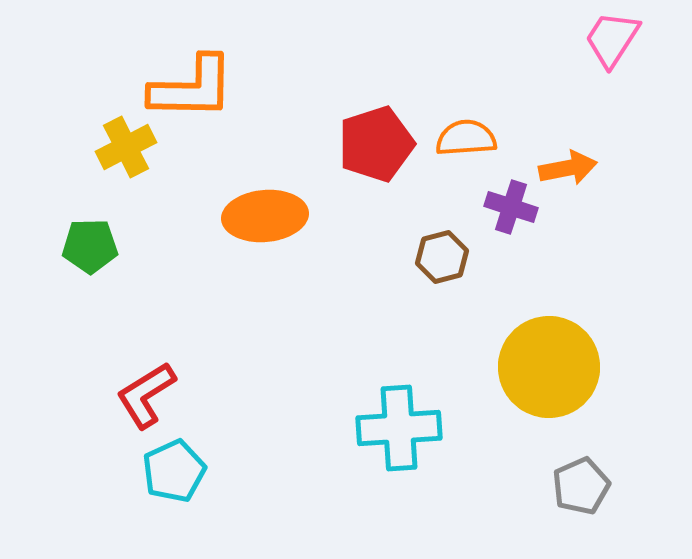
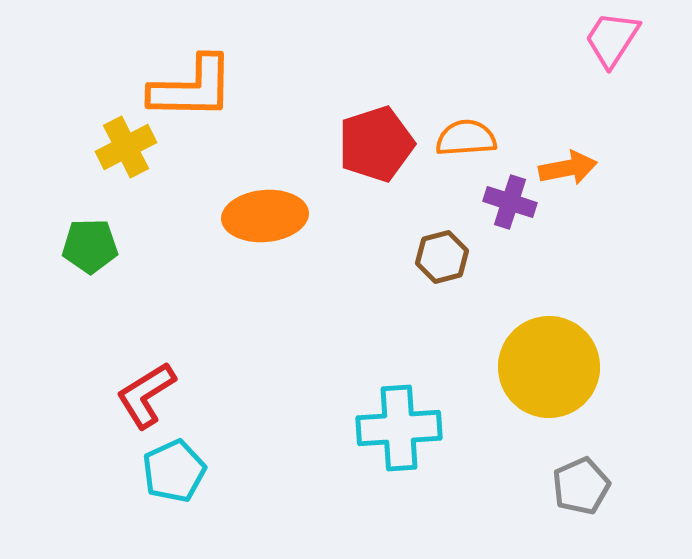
purple cross: moved 1 px left, 5 px up
